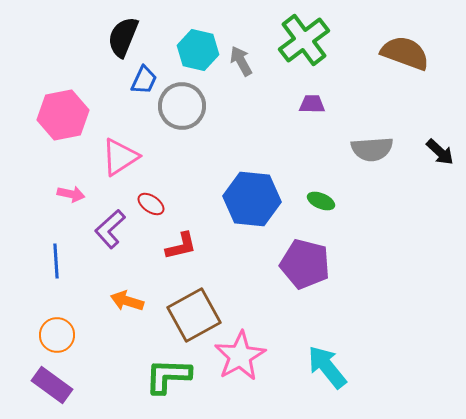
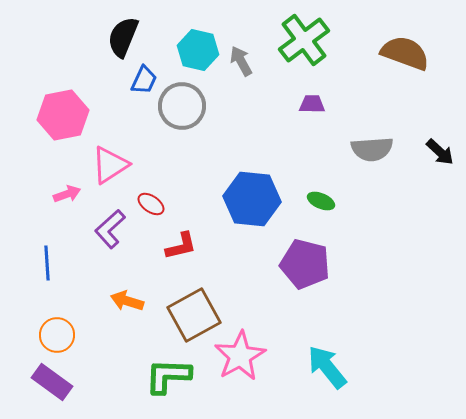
pink triangle: moved 10 px left, 8 px down
pink arrow: moved 4 px left; rotated 32 degrees counterclockwise
blue line: moved 9 px left, 2 px down
purple rectangle: moved 3 px up
